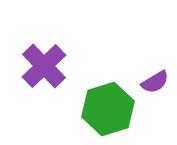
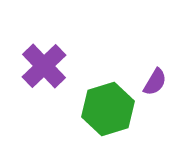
purple semicircle: rotated 28 degrees counterclockwise
